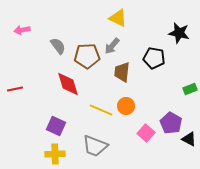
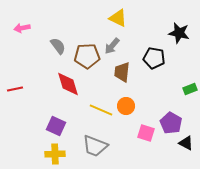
pink arrow: moved 2 px up
pink square: rotated 24 degrees counterclockwise
black triangle: moved 3 px left, 4 px down
